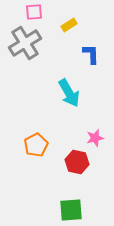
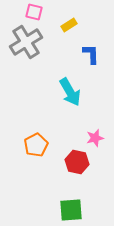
pink square: rotated 18 degrees clockwise
gray cross: moved 1 px right, 1 px up
cyan arrow: moved 1 px right, 1 px up
